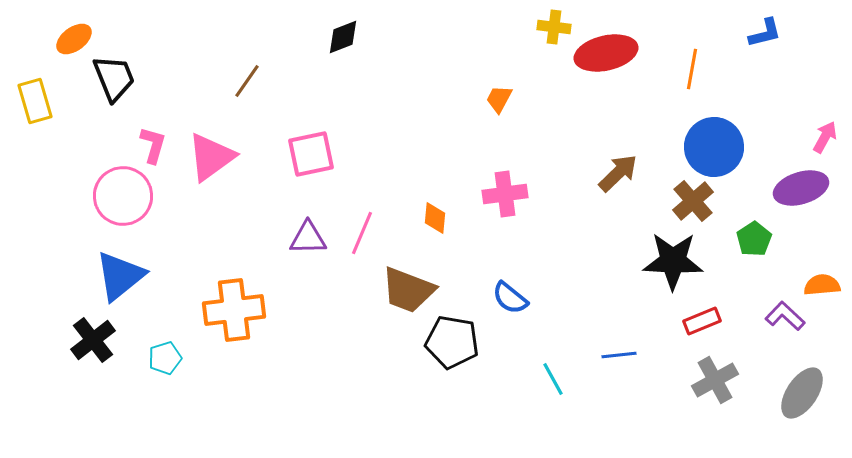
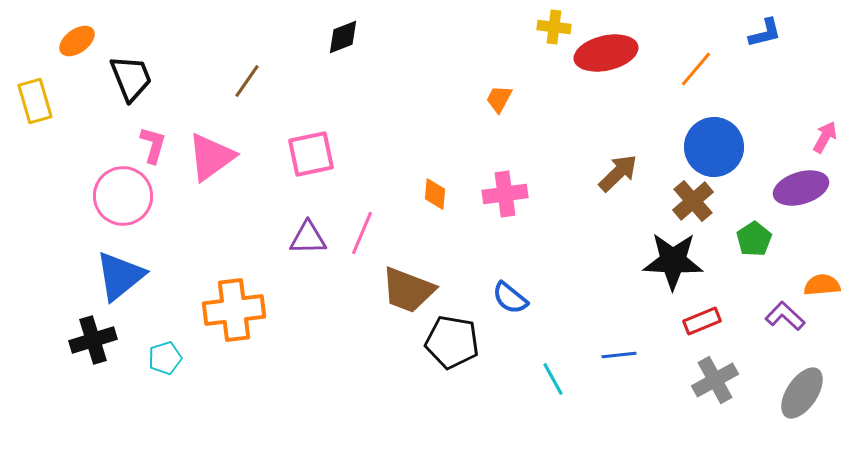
orange ellipse: moved 3 px right, 2 px down
orange line: moved 4 px right; rotated 30 degrees clockwise
black trapezoid: moved 17 px right
orange diamond: moved 24 px up
black cross: rotated 21 degrees clockwise
